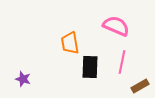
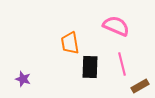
pink line: moved 2 px down; rotated 25 degrees counterclockwise
